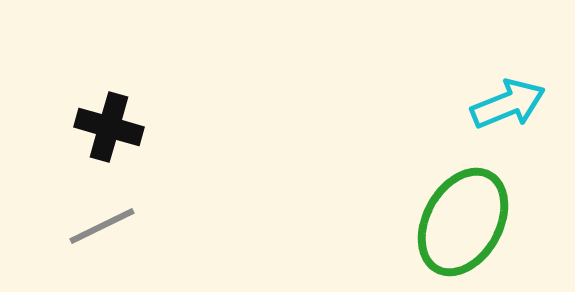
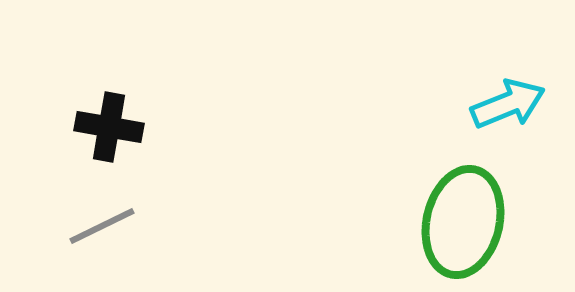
black cross: rotated 6 degrees counterclockwise
green ellipse: rotated 16 degrees counterclockwise
